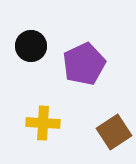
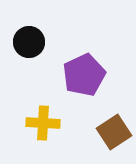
black circle: moved 2 px left, 4 px up
purple pentagon: moved 11 px down
